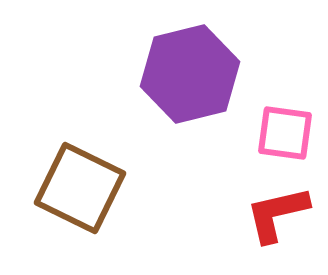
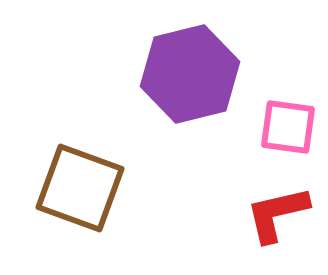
pink square: moved 3 px right, 6 px up
brown square: rotated 6 degrees counterclockwise
